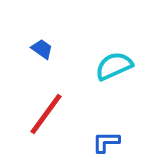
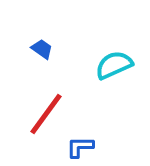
cyan semicircle: moved 1 px up
blue L-shape: moved 26 px left, 5 px down
